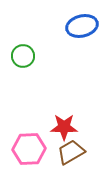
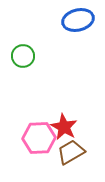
blue ellipse: moved 4 px left, 6 px up
red star: rotated 28 degrees clockwise
pink hexagon: moved 10 px right, 11 px up
